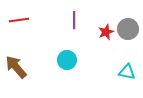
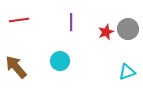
purple line: moved 3 px left, 2 px down
cyan circle: moved 7 px left, 1 px down
cyan triangle: rotated 30 degrees counterclockwise
